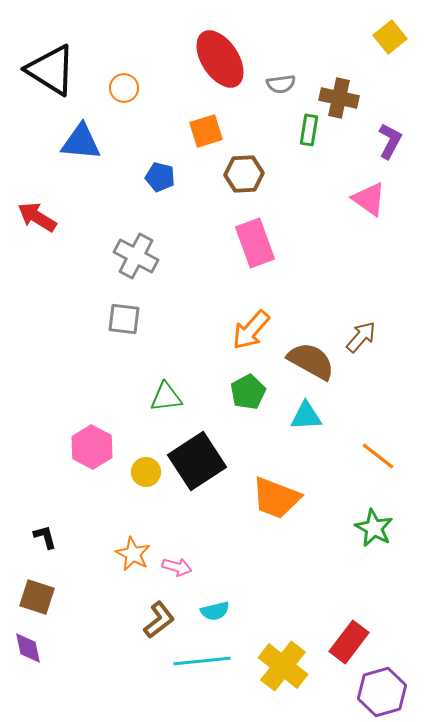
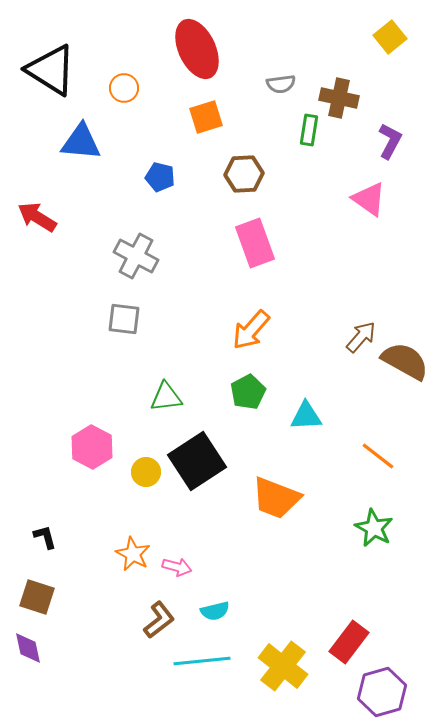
red ellipse: moved 23 px left, 10 px up; rotated 8 degrees clockwise
orange square: moved 14 px up
brown semicircle: moved 94 px right
